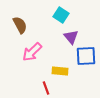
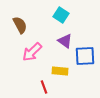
purple triangle: moved 6 px left, 4 px down; rotated 14 degrees counterclockwise
blue square: moved 1 px left
red line: moved 2 px left, 1 px up
